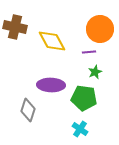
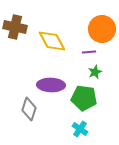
orange circle: moved 2 px right
gray diamond: moved 1 px right, 1 px up
